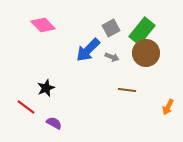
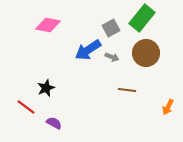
pink diamond: moved 5 px right; rotated 35 degrees counterclockwise
green rectangle: moved 13 px up
blue arrow: rotated 12 degrees clockwise
